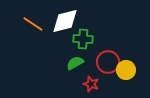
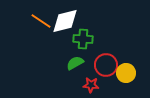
orange line: moved 8 px right, 3 px up
red circle: moved 2 px left, 3 px down
yellow circle: moved 3 px down
red star: moved 1 px down; rotated 14 degrees counterclockwise
